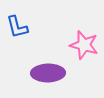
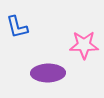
pink star: rotated 16 degrees counterclockwise
